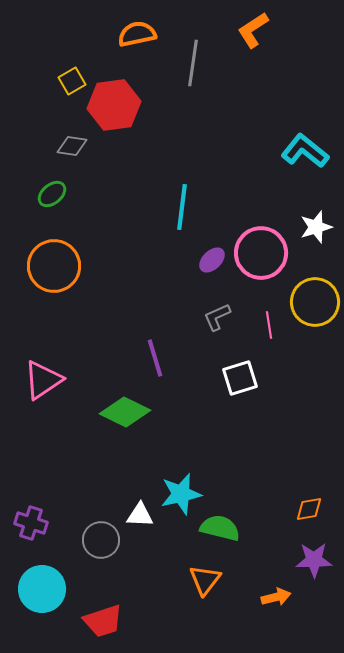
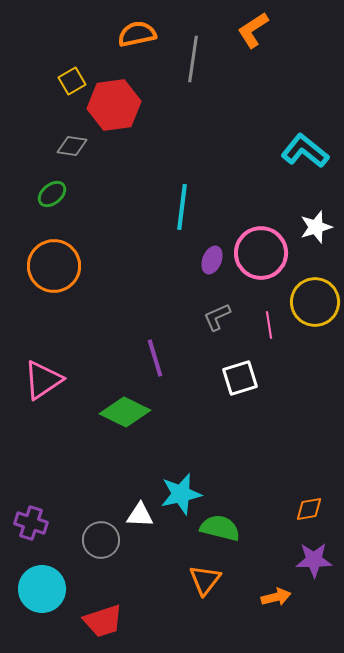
gray line: moved 4 px up
purple ellipse: rotated 24 degrees counterclockwise
